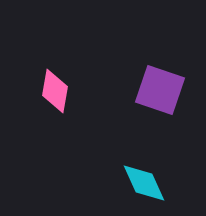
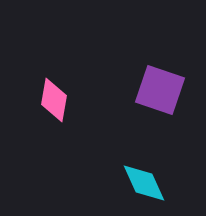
pink diamond: moved 1 px left, 9 px down
